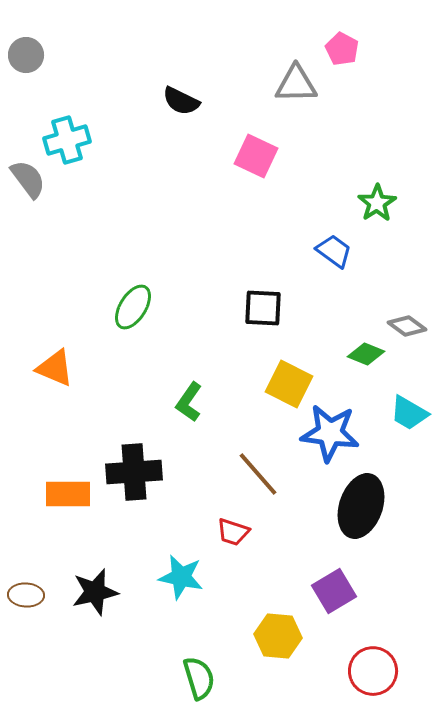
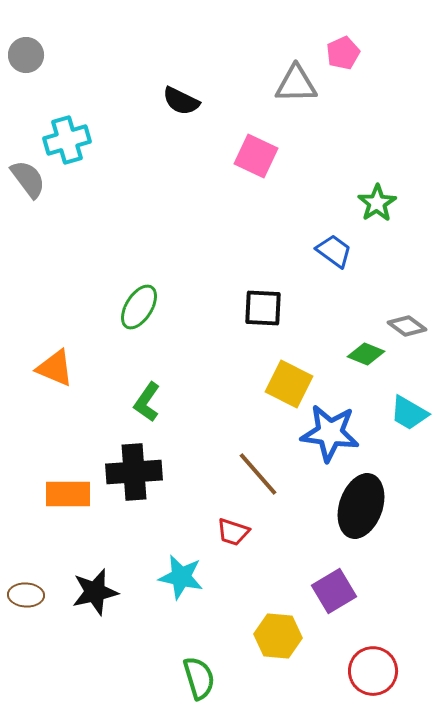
pink pentagon: moved 1 px right, 4 px down; rotated 20 degrees clockwise
green ellipse: moved 6 px right
green L-shape: moved 42 px left
